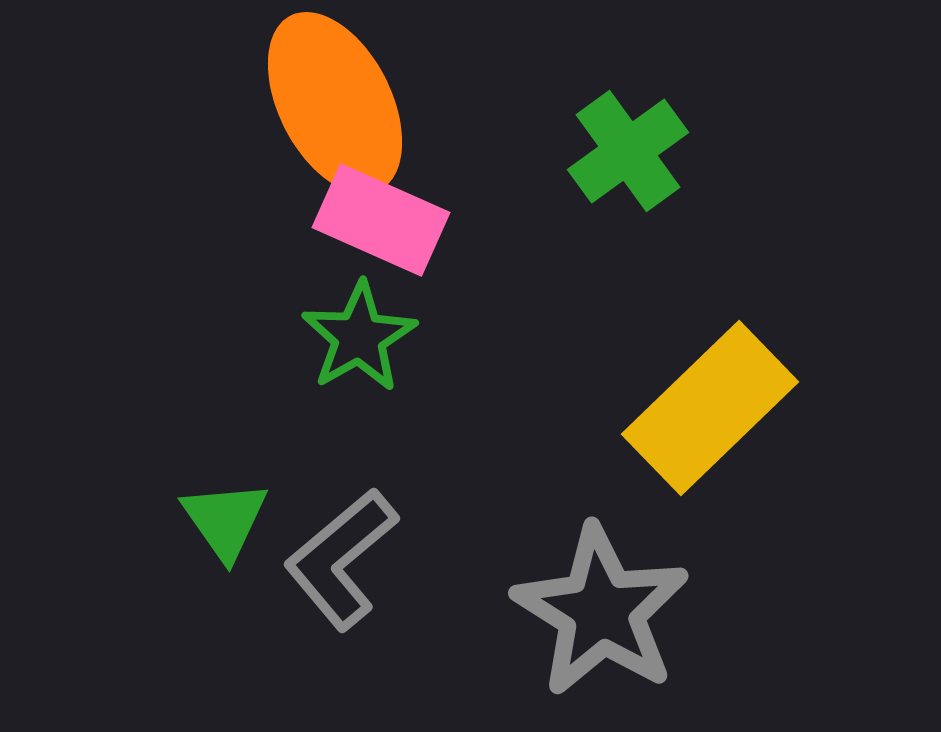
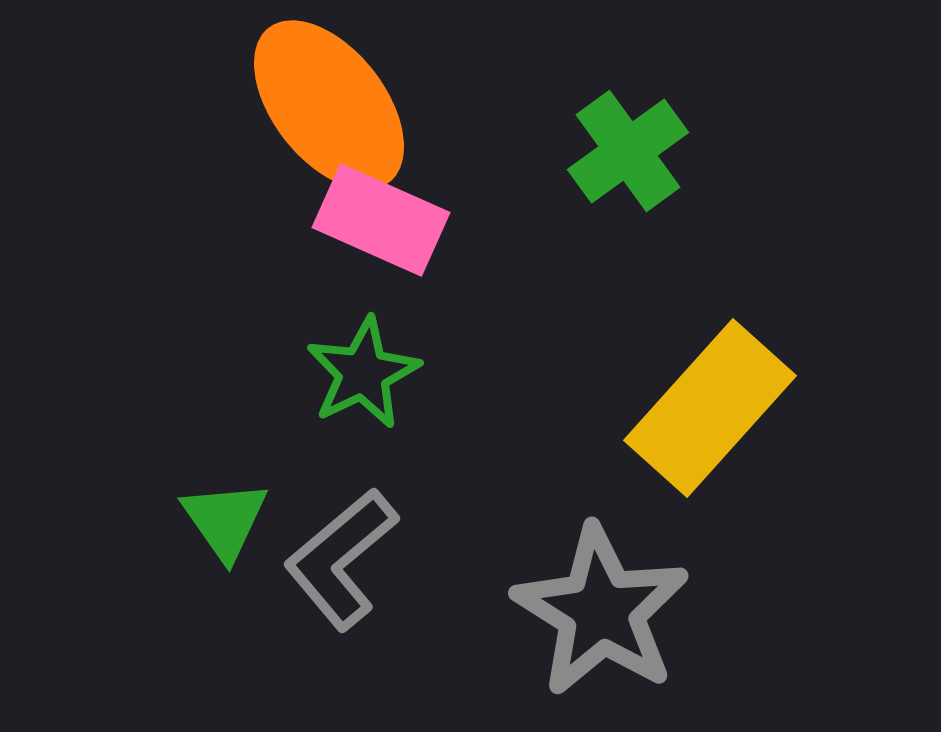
orange ellipse: moved 6 px left, 2 px down; rotated 11 degrees counterclockwise
green star: moved 4 px right, 36 px down; rotated 4 degrees clockwise
yellow rectangle: rotated 4 degrees counterclockwise
